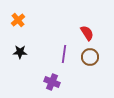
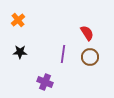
purple line: moved 1 px left
purple cross: moved 7 px left
